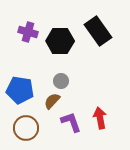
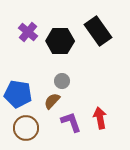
purple cross: rotated 24 degrees clockwise
gray circle: moved 1 px right
blue pentagon: moved 2 px left, 4 px down
